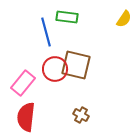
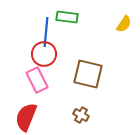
yellow semicircle: moved 5 px down
blue line: rotated 20 degrees clockwise
brown square: moved 12 px right, 9 px down
red circle: moved 11 px left, 15 px up
pink rectangle: moved 14 px right, 3 px up; rotated 65 degrees counterclockwise
red semicircle: rotated 16 degrees clockwise
